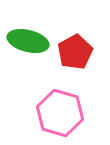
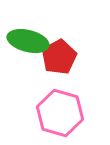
red pentagon: moved 16 px left, 5 px down
